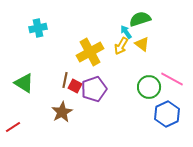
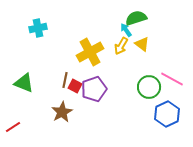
green semicircle: moved 4 px left, 1 px up
cyan arrow: moved 2 px up
green triangle: rotated 10 degrees counterclockwise
